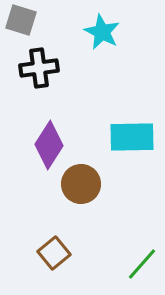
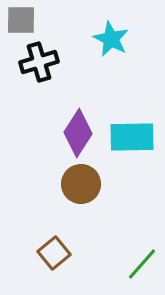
gray square: rotated 16 degrees counterclockwise
cyan star: moved 9 px right, 7 px down
black cross: moved 6 px up; rotated 9 degrees counterclockwise
purple diamond: moved 29 px right, 12 px up
